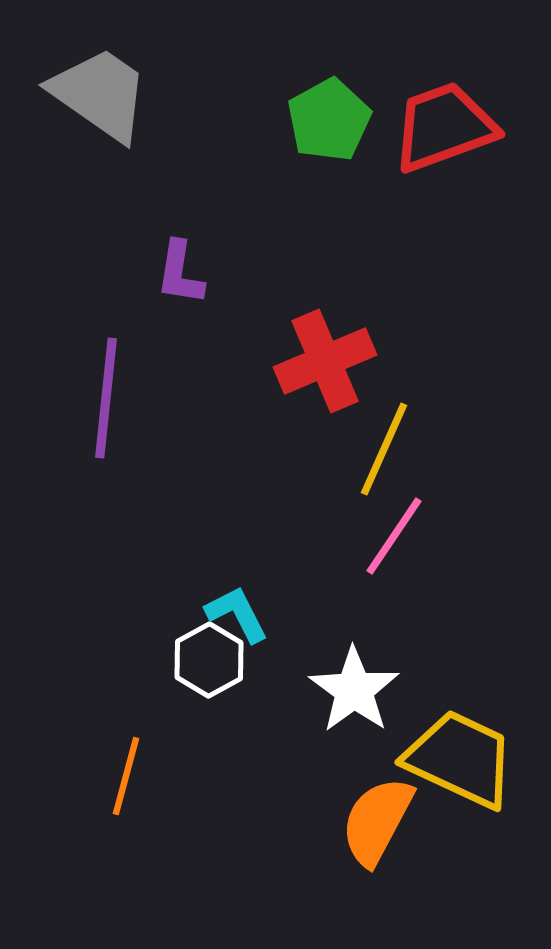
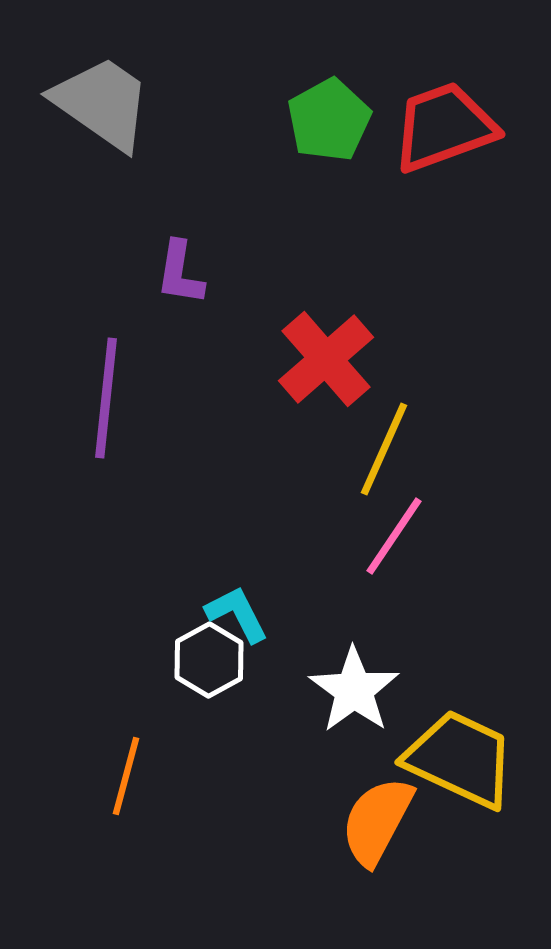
gray trapezoid: moved 2 px right, 9 px down
red cross: moved 1 px right, 2 px up; rotated 18 degrees counterclockwise
